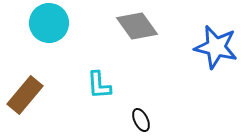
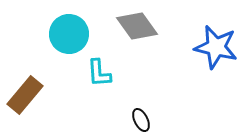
cyan circle: moved 20 px right, 11 px down
cyan L-shape: moved 12 px up
